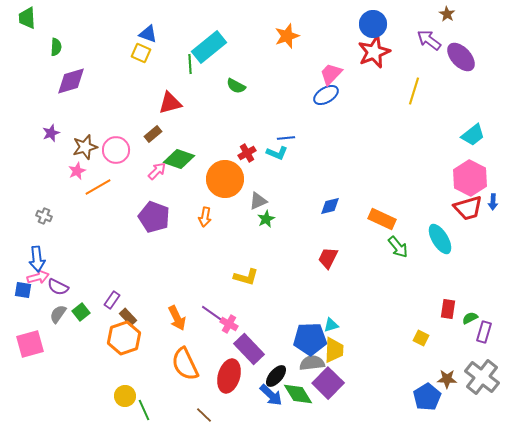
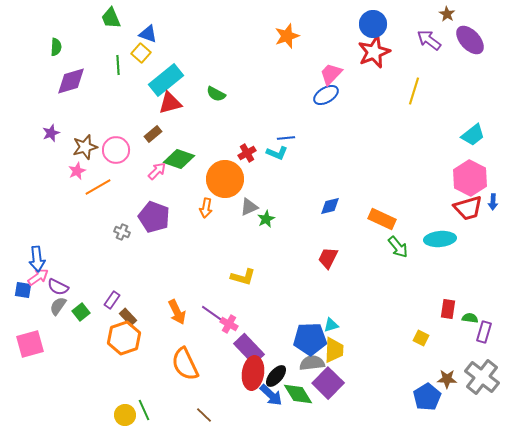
green trapezoid at (27, 18): moved 84 px right; rotated 20 degrees counterclockwise
cyan rectangle at (209, 47): moved 43 px left, 33 px down
yellow square at (141, 53): rotated 18 degrees clockwise
purple ellipse at (461, 57): moved 9 px right, 17 px up
green line at (190, 64): moved 72 px left, 1 px down
green semicircle at (236, 86): moved 20 px left, 8 px down
gray triangle at (258, 201): moved 9 px left, 6 px down
gray cross at (44, 216): moved 78 px right, 16 px down
orange arrow at (205, 217): moved 1 px right, 9 px up
cyan ellipse at (440, 239): rotated 64 degrees counterclockwise
pink arrow at (38, 277): rotated 20 degrees counterclockwise
yellow L-shape at (246, 277): moved 3 px left
gray semicircle at (58, 314): moved 8 px up
orange arrow at (177, 318): moved 6 px up
green semicircle at (470, 318): rotated 35 degrees clockwise
red ellipse at (229, 376): moved 24 px right, 3 px up; rotated 8 degrees counterclockwise
yellow circle at (125, 396): moved 19 px down
